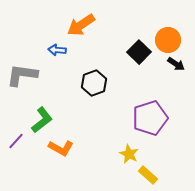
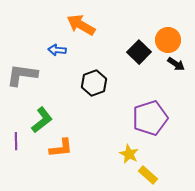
orange arrow: rotated 64 degrees clockwise
purple line: rotated 42 degrees counterclockwise
orange L-shape: rotated 35 degrees counterclockwise
